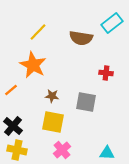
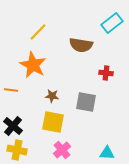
brown semicircle: moved 7 px down
orange line: rotated 48 degrees clockwise
